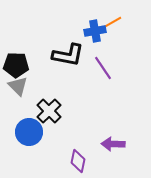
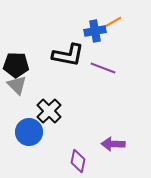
purple line: rotated 35 degrees counterclockwise
gray triangle: moved 1 px left, 1 px up
